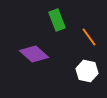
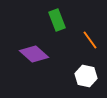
orange line: moved 1 px right, 3 px down
white hexagon: moved 1 px left, 5 px down
